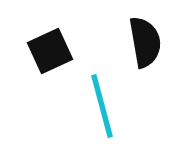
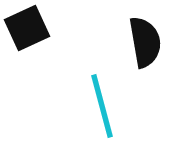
black square: moved 23 px left, 23 px up
